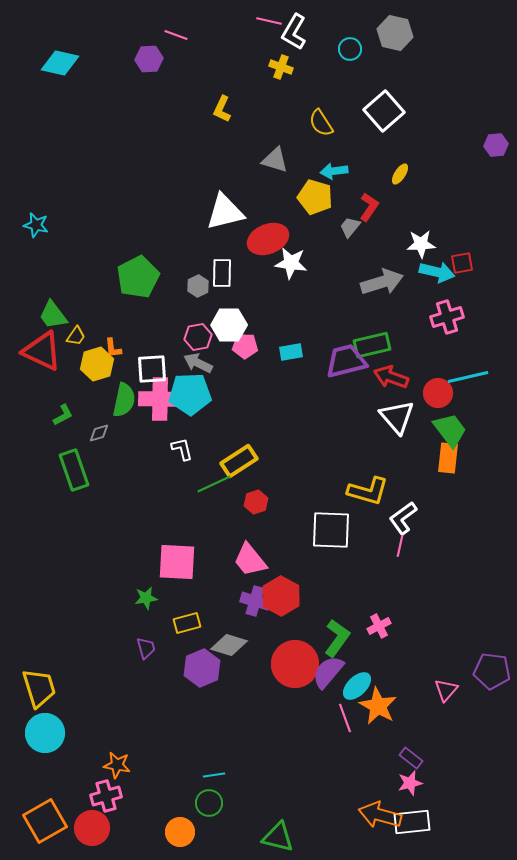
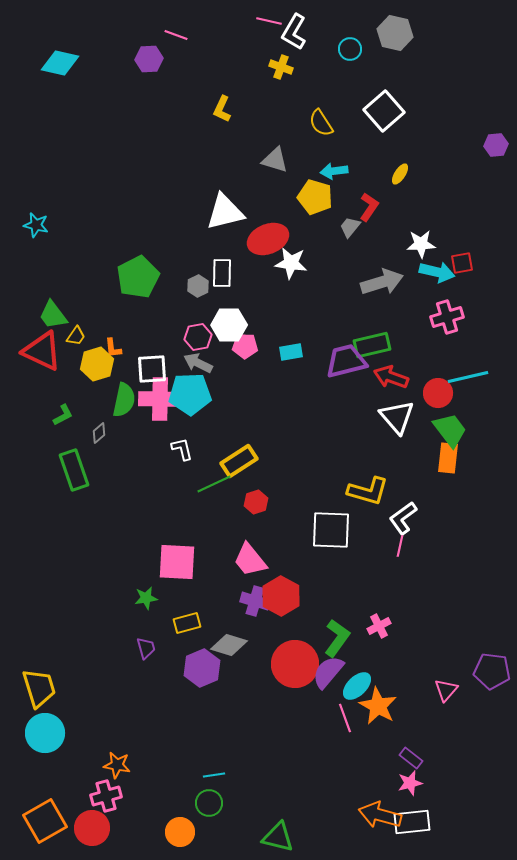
gray diamond at (99, 433): rotated 25 degrees counterclockwise
